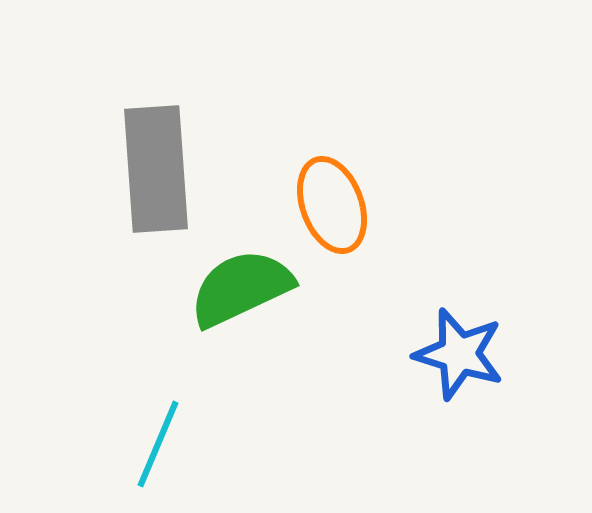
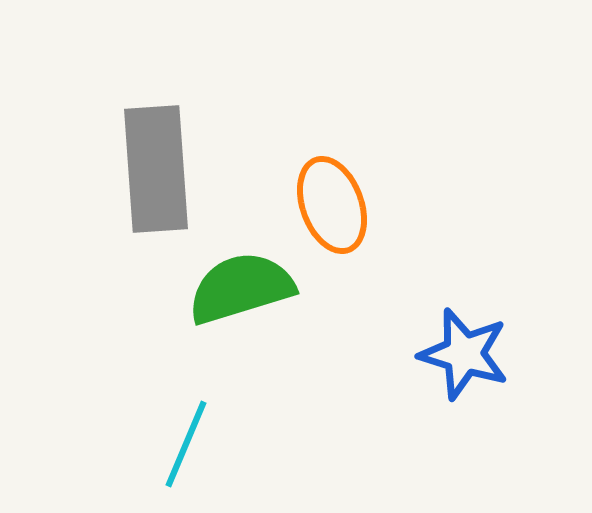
green semicircle: rotated 8 degrees clockwise
blue star: moved 5 px right
cyan line: moved 28 px right
